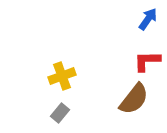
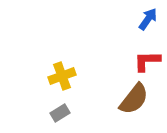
gray rectangle: rotated 18 degrees clockwise
